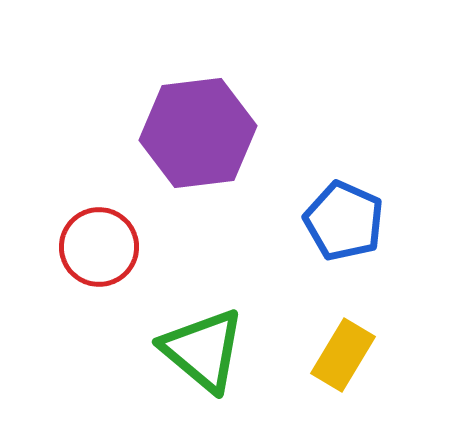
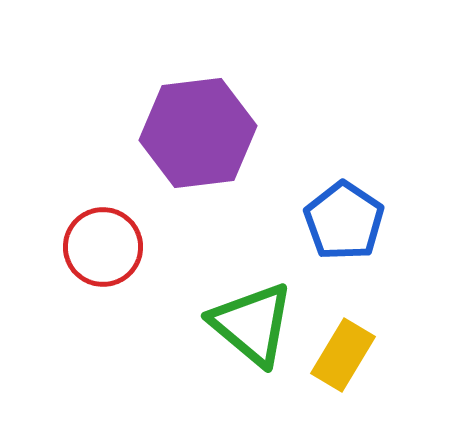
blue pentagon: rotated 10 degrees clockwise
red circle: moved 4 px right
green triangle: moved 49 px right, 26 px up
